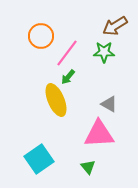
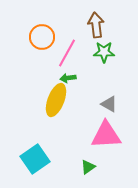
brown arrow: moved 19 px left, 1 px up; rotated 115 degrees clockwise
orange circle: moved 1 px right, 1 px down
pink line: rotated 8 degrees counterclockwise
green arrow: moved 1 px down; rotated 42 degrees clockwise
yellow ellipse: rotated 44 degrees clockwise
pink triangle: moved 7 px right, 1 px down
cyan square: moved 4 px left
green triangle: rotated 35 degrees clockwise
